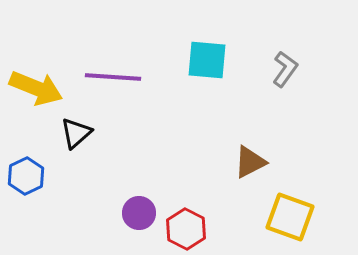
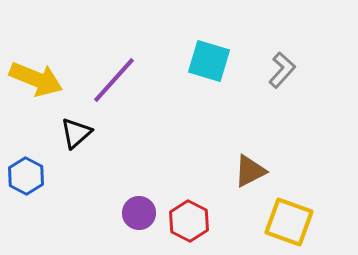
cyan square: moved 2 px right, 1 px down; rotated 12 degrees clockwise
gray L-shape: moved 3 px left, 1 px down; rotated 6 degrees clockwise
purple line: moved 1 px right, 3 px down; rotated 52 degrees counterclockwise
yellow arrow: moved 9 px up
brown triangle: moved 9 px down
blue hexagon: rotated 6 degrees counterclockwise
yellow square: moved 1 px left, 5 px down
red hexagon: moved 3 px right, 8 px up
